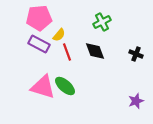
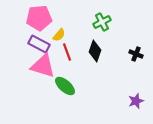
black diamond: rotated 40 degrees clockwise
pink triangle: moved 21 px up
